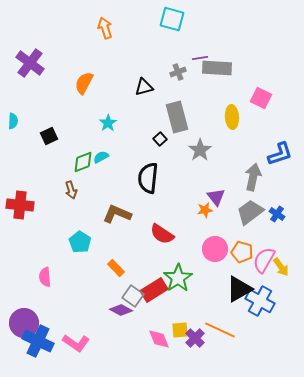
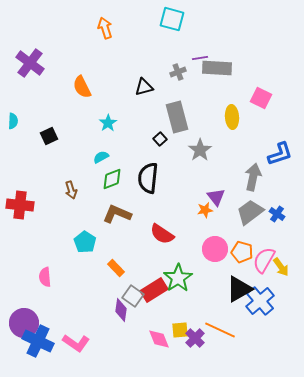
orange semicircle at (84, 83): moved 2 px left, 4 px down; rotated 55 degrees counterclockwise
green diamond at (83, 162): moved 29 px right, 17 px down
cyan pentagon at (80, 242): moved 5 px right
blue cross at (260, 301): rotated 20 degrees clockwise
purple diamond at (121, 310): rotated 70 degrees clockwise
